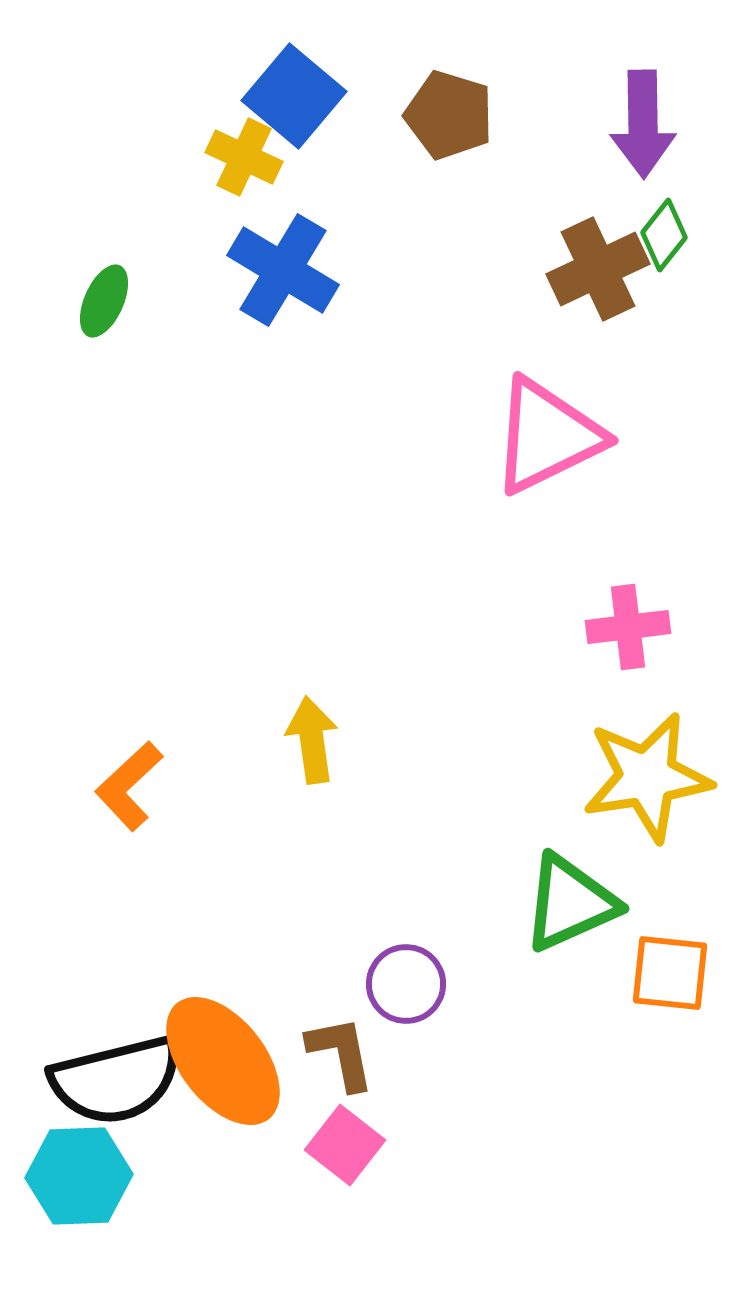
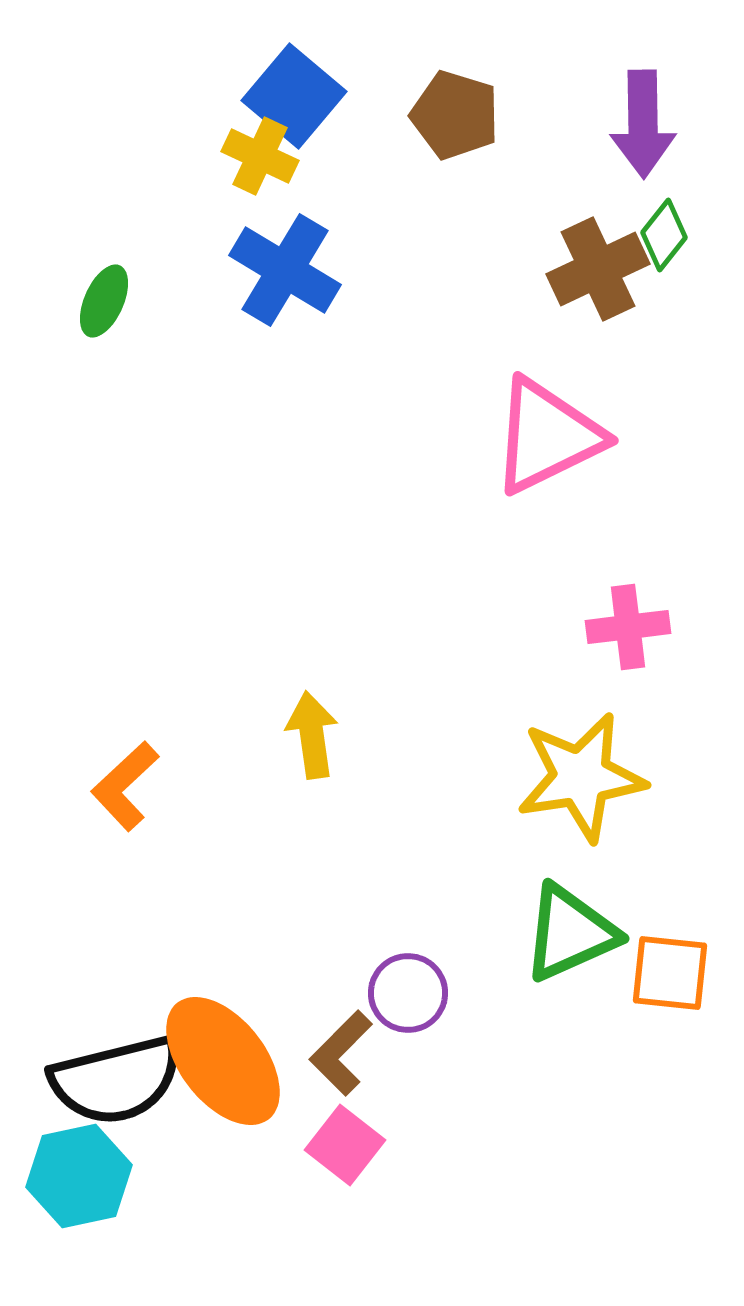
brown pentagon: moved 6 px right
yellow cross: moved 16 px right, 1 px up
blue cross: moved 2 px right
yellow arrow: moved 5 px up
yellow star: moved 66 px left
orange L-shape: moved 4 px left
green triangle: moved 30 px down
purple circle: moved 2 px right, 9 px down
brown L-shape: rotated 124 degrees counterclockwise
cyan hexagon: rotated 10 degrees counterclockwise
